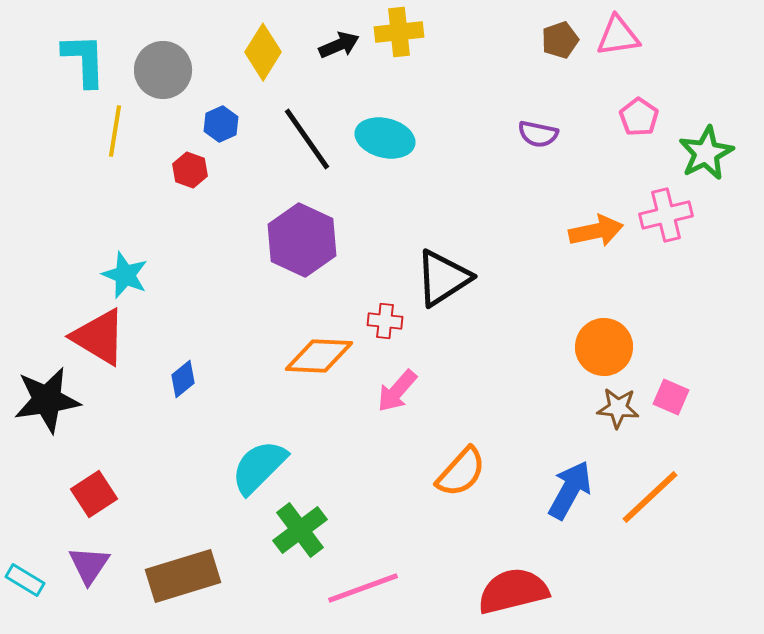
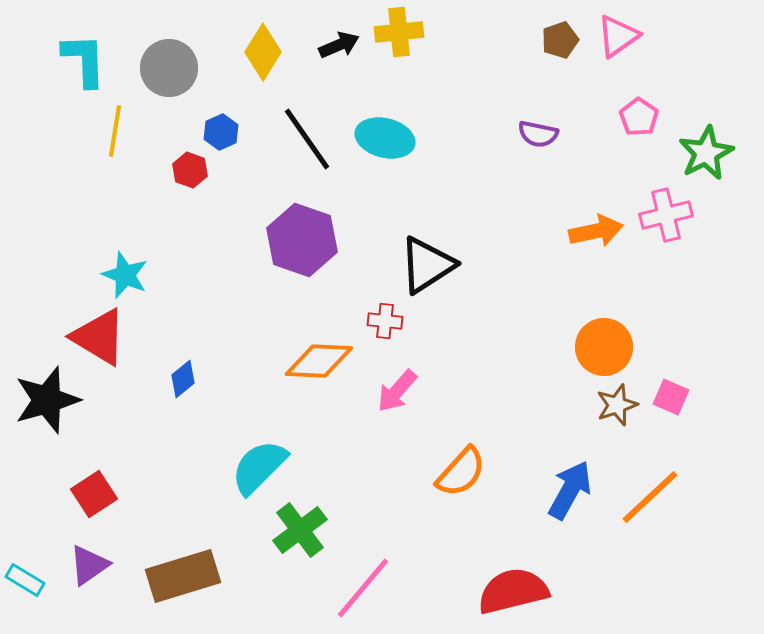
pink triangle: rotated 27 degrees counterclockwise
gray circle: moved 6 px right, 2 px up
blue hexagon: moved 8 px down
purple hexagon: rotated 6 degrees counterclockwise
black triangle: moved 16 px left, 13 px up
orange diamond: moved 5 px down
black star: rotated 8 degrees counterclockwise
brown star: moved 1 px left, 3 px up; rotated 24 degrees counterclockwise
purple triangle: rotated 21 degrees clockwise
pink line: rotated 30 degrees counterclockwise
